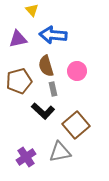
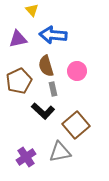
brown pentagon: rotated 10 degrees counterclockwise
